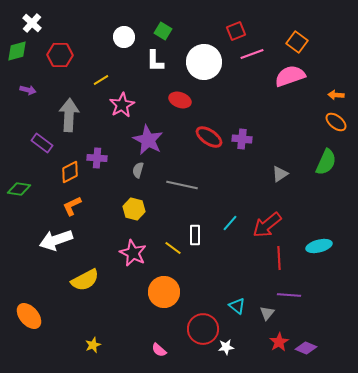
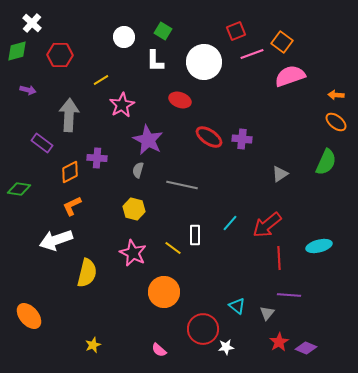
orange square at (297, 42): moved 15 px left
yellow semicircle at (85, 280): moved 2 px right, 7 px up; rotated 48 degrees counterclockwise
